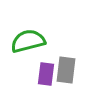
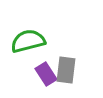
purple rectangle: rotated 40 degrees counterclockwise
